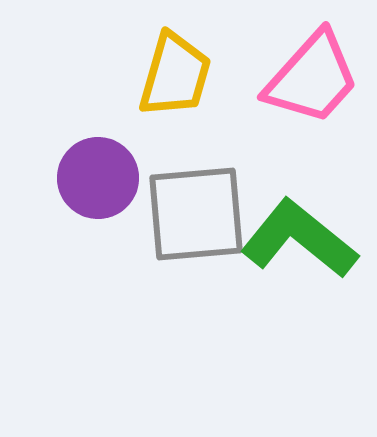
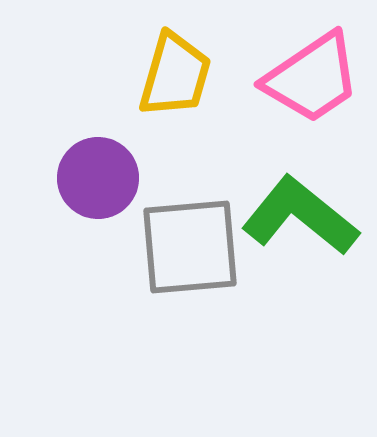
pink trapezoid: rotated 14 degrees clockwise
gray square: moved 6 px left, 33 px down
green L-shape: moved 1 px right, 23 px up
